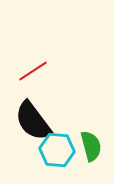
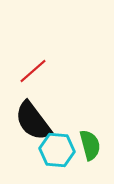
red line: rotated 8 degrees counterclockwise
green semicircle: moved 1 px left, 1 px up
